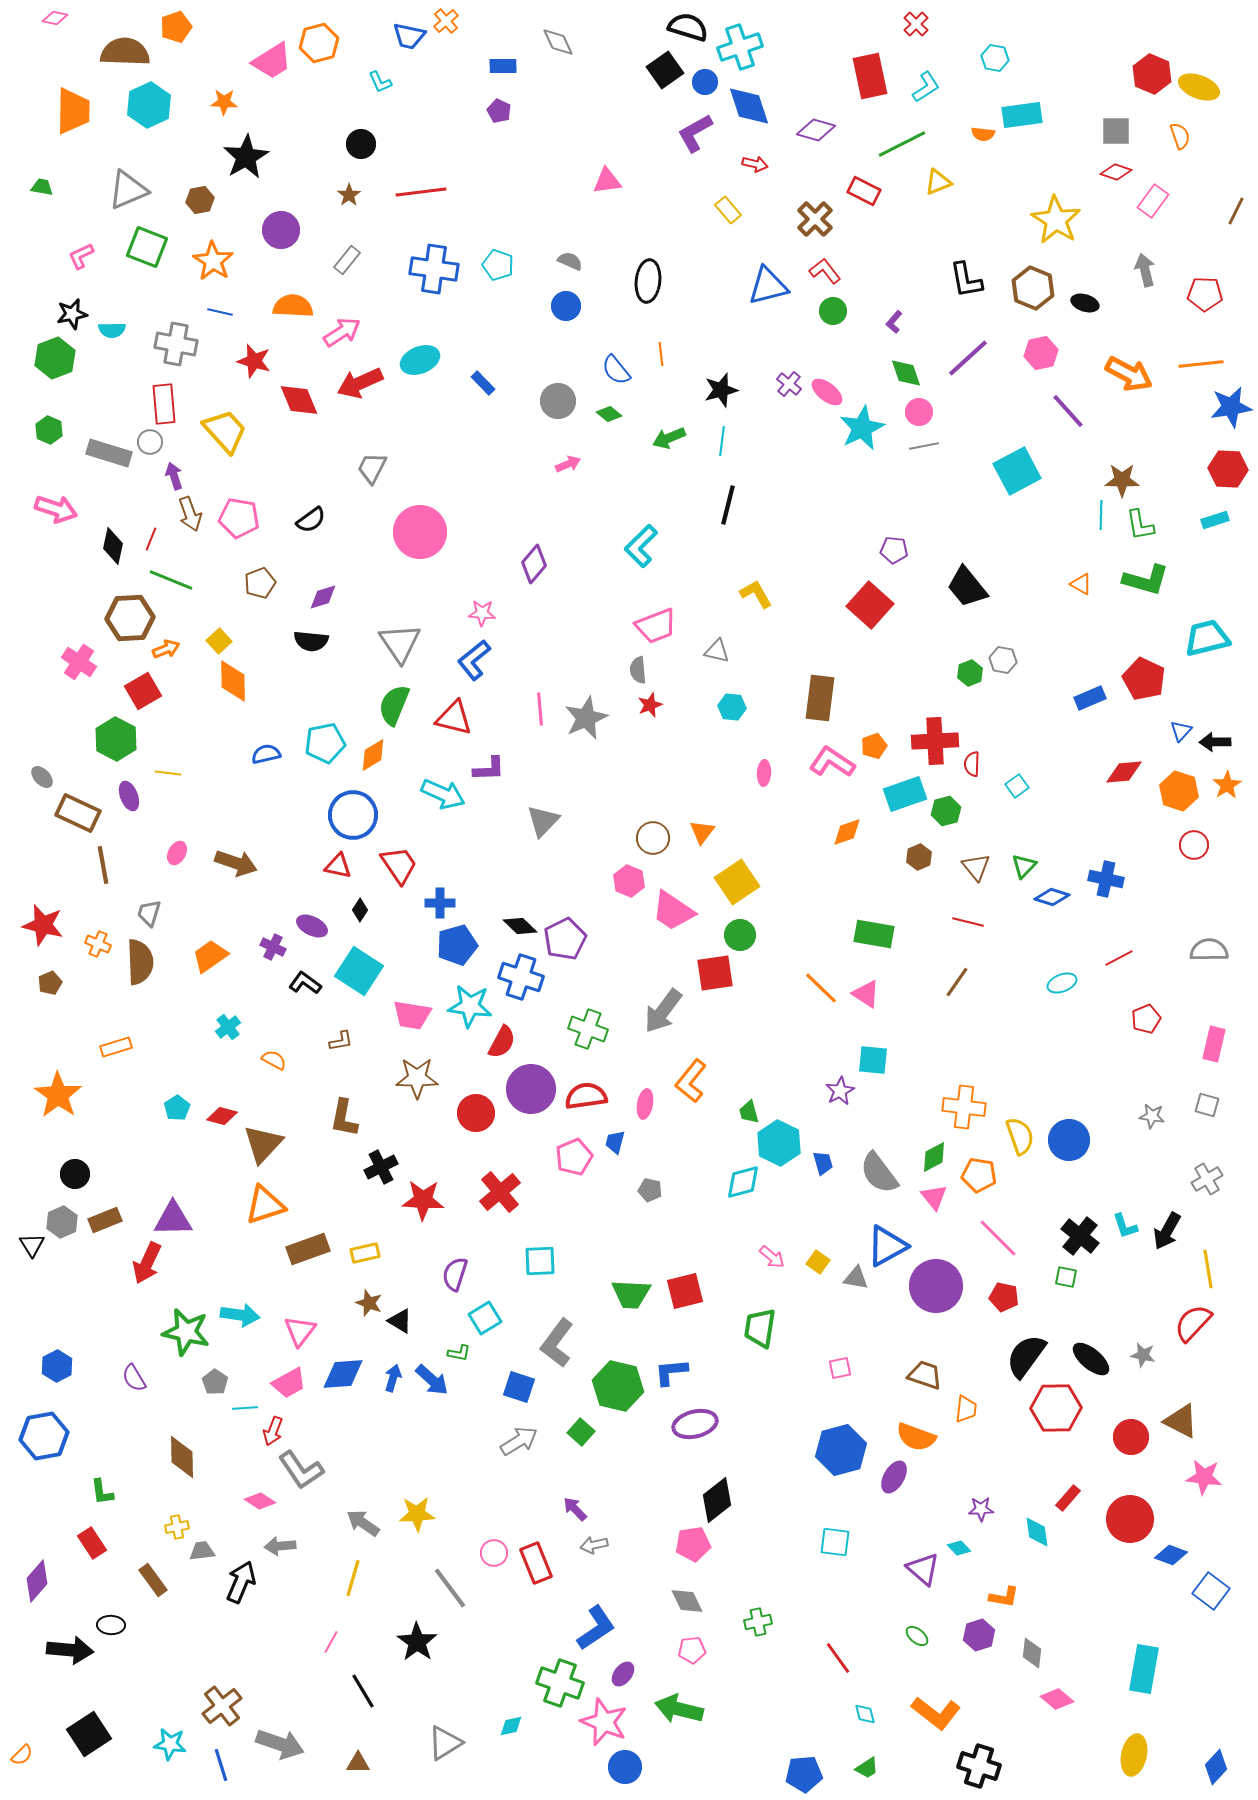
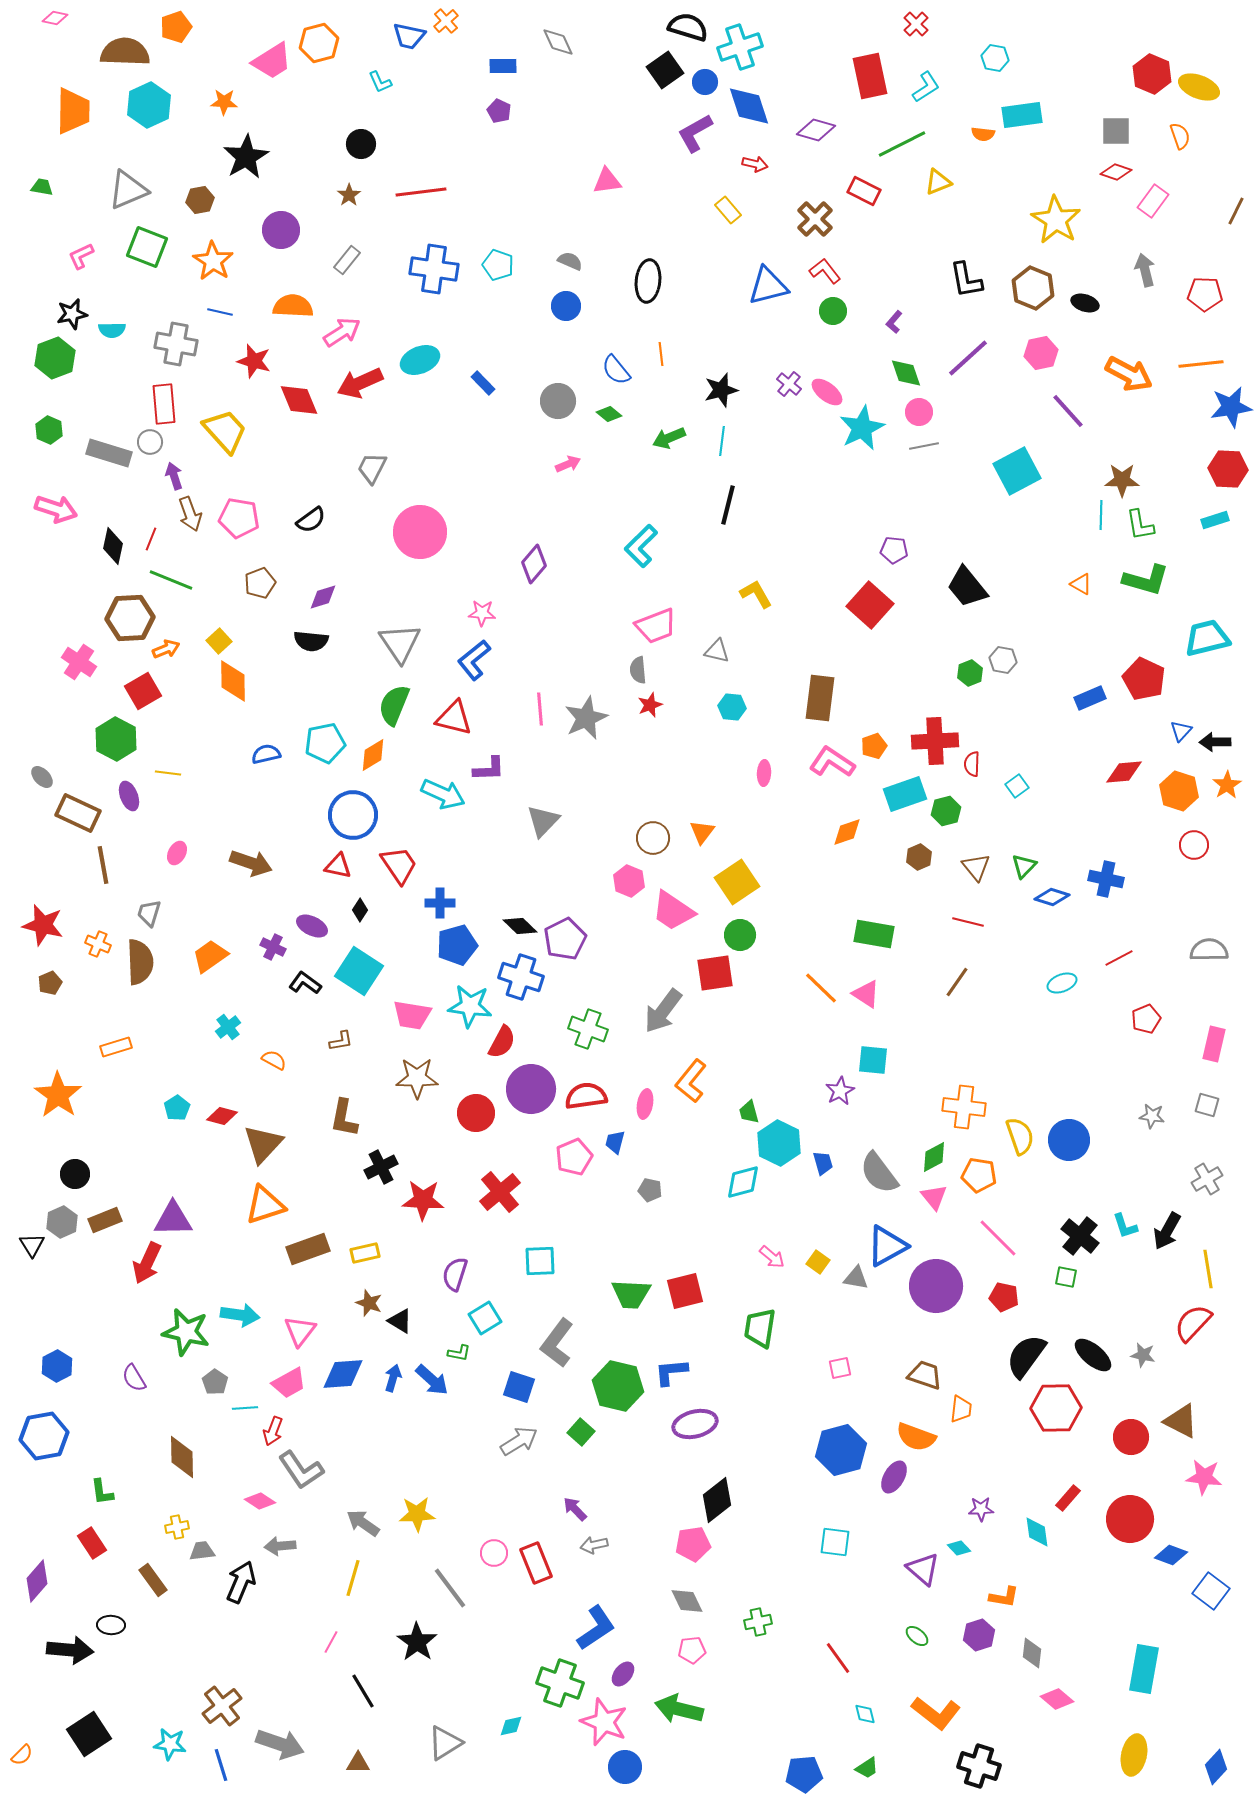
brown arrow at (236, 863): moved 15 px right
black ellipse at (1091, 1359): moved 2 px right, 4 px up
orange trapezoid at (966, 1409): moved 5 px left
